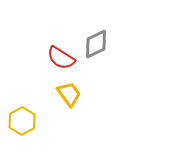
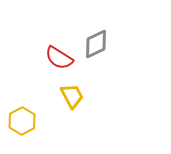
red semicircle: moved 2 px left
yellow trapezoid: moved 3 px right, 2 px down; rotated 8 degrees clockwise
